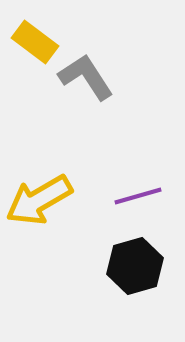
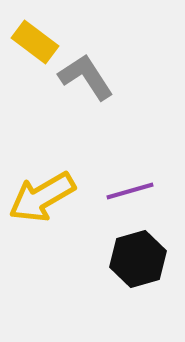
purple line: moved 8 px left, 5 px up
yellow arrow: moved 3 px right, 3 px up
black hexagon: moved 3 px right, 7 px up
